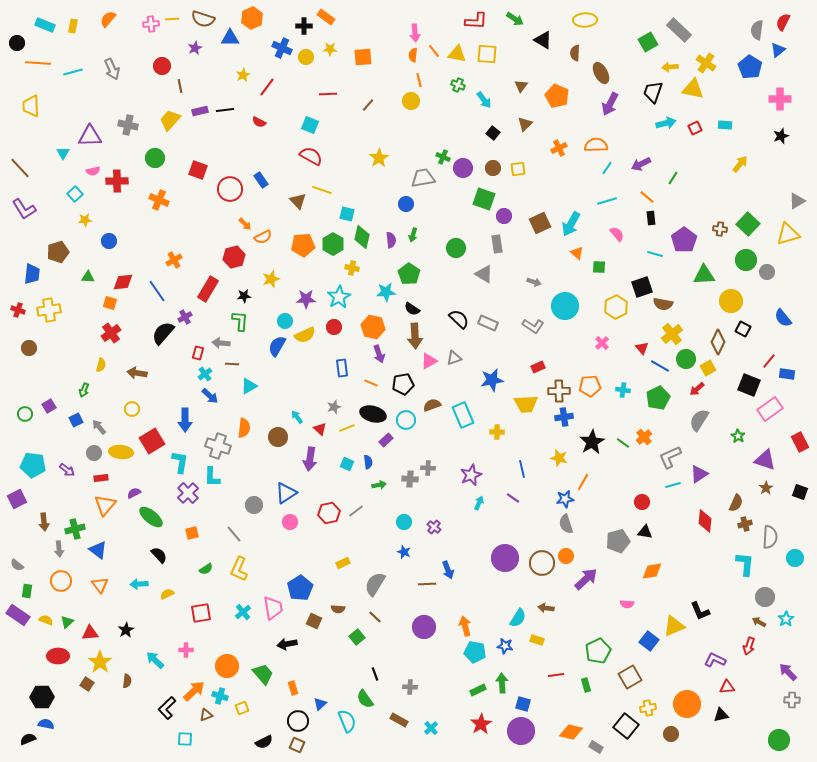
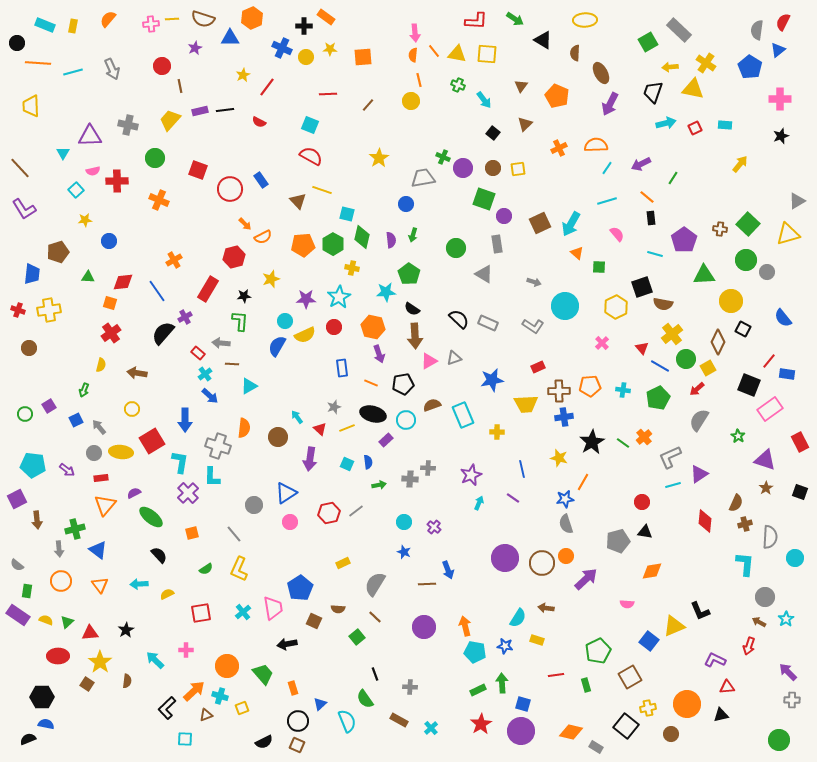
cyan square at (75, 194): moved 1 px right, 4 px up
red rectangle at (198, 353): rotated 64 degrees counterclockwise
brown arrow at (44, 522): moved 7 px left, 2 px up
